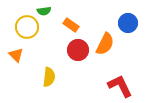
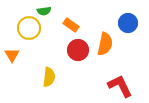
yellow circle: moved 2 px right, 1 px down
orange semicircle: rotated 15 degrees counterclockwise
orange triangle: moved 4 px left; rotated 14 degrees clockwise
